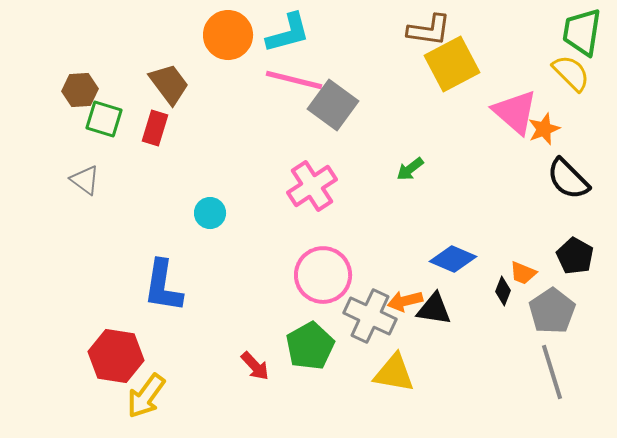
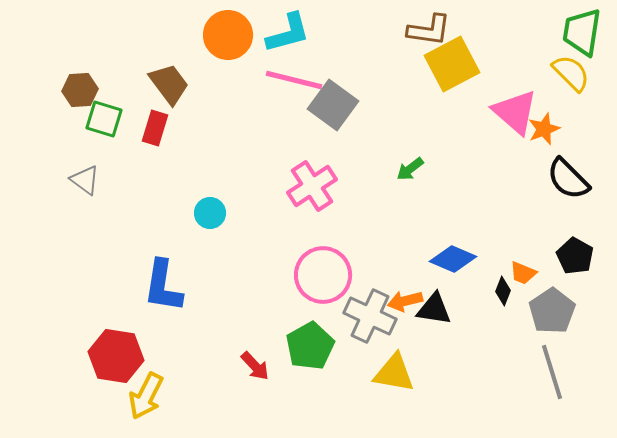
yellow arrow: rotated 9 degrees counterclockwise
